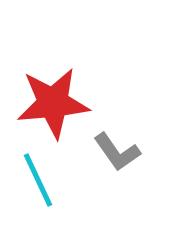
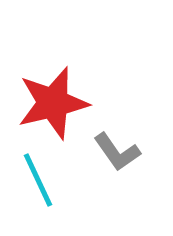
red star: rotated 8 degrees counterclockwise
